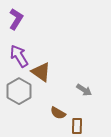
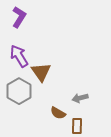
purple L-shape: moved 3 px right, 2 px up
brown triangle: rotated 20 degrees clockwise
gray arrow: moved 4 px left, 8 px down; rotated 133 degrees clockwise
